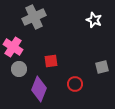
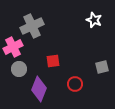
gray cross: moved 2 px left, 9 px down
pink cross: rotated 30 degrees clockwise
red square: moved 2 px right
